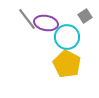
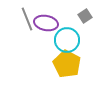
gray line: rotated 15 degrees clockwise
cyan circle: moved 3 px down
